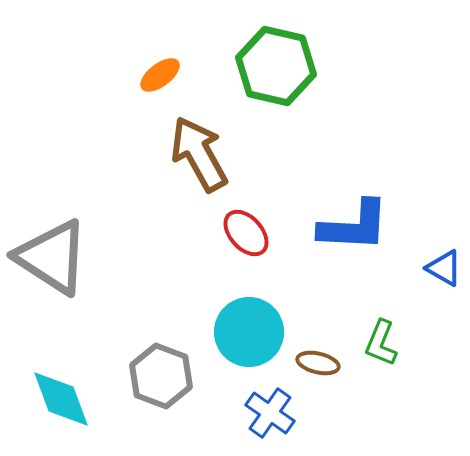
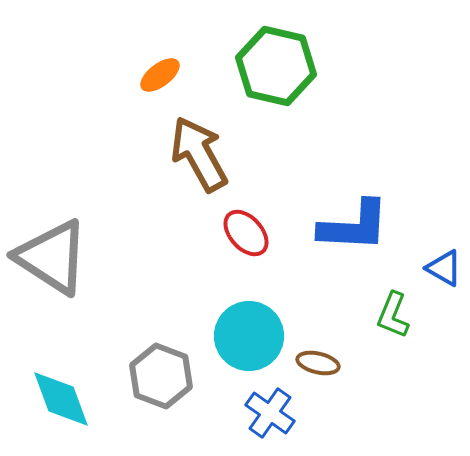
cyan circle: moved 4 px down
green L-shape: moved 12 px right, 28 px up
